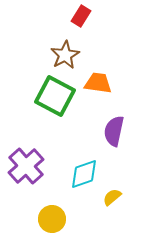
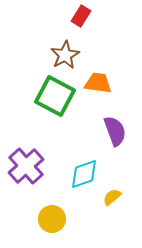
purple semicircle: moved 1 px right; rotated 148 degrees clockwise
